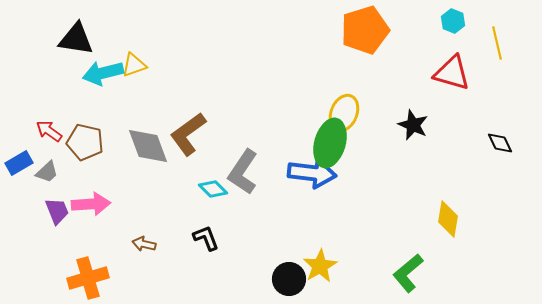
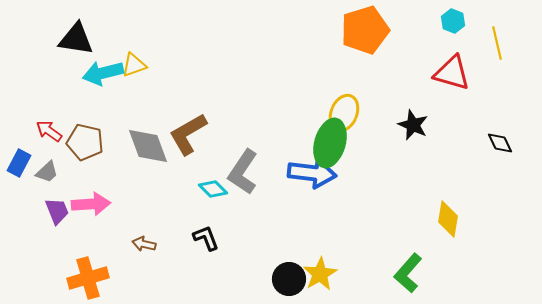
brown L-shape: rotated 6 degrees clockwise
blue rectangle: rotated 32 degrees counterclockwise
yellow star: moved 8 px down
green L-shape: rotated 9 degrees counterclockwise
